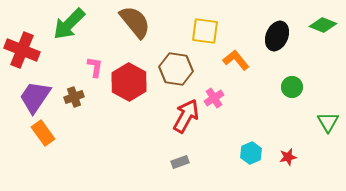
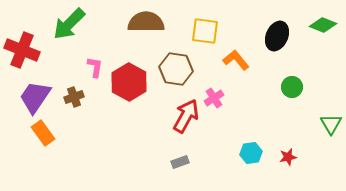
brown semicircle: moved 11 px right; rotated 51 degrees counterclockwise
green triangle: moved 3 px right, 2 px down
cyan hexagon: rotated 15 degrees clockwise
